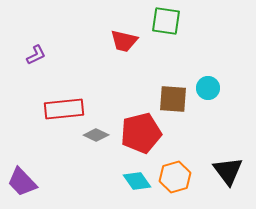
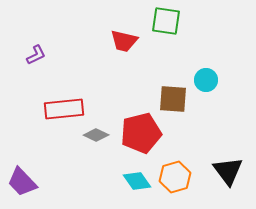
cyan circle: moved 2 px left, 8 px up
